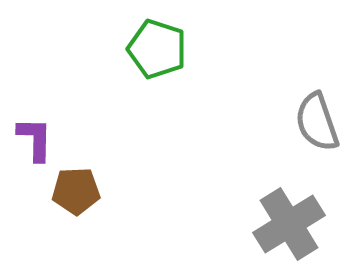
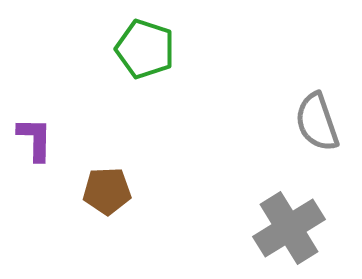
green pentagon: moved 12 px left
brown pentagon: moved 31 px right
gray cross: moved 4 px down
